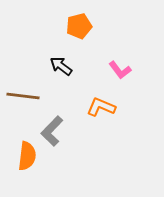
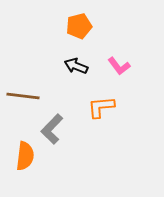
black arrow: moved 15 px right; rotated 15 degrees counterclockwise
pink L-shape: moved 1 px left, 4 px up
orange L-shape: rotated 28 degrees counterclockwise
gray L-shape: moved 2 px up
orange semicircle: moved 2 px left
